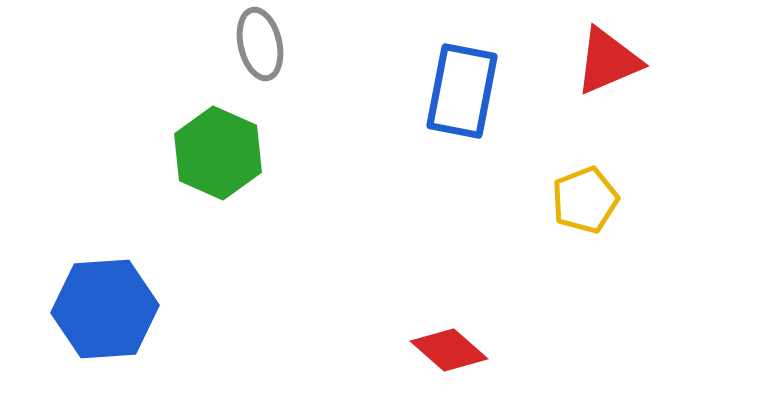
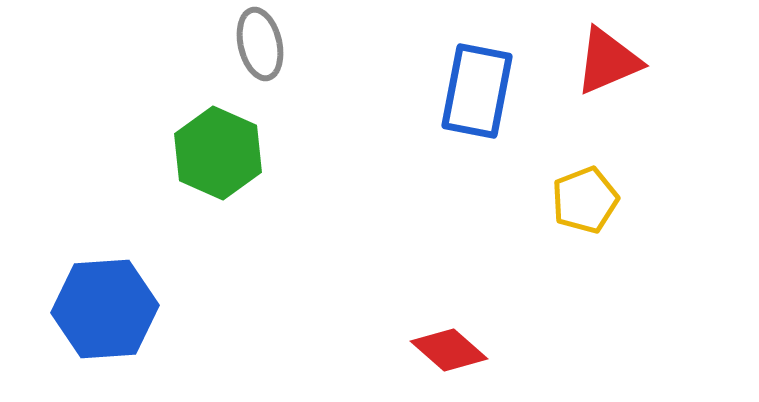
blue rectangle: moved 15 px right
